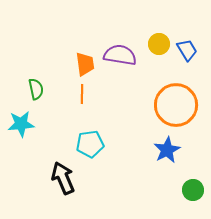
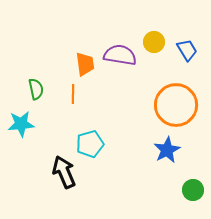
yellow circle: moved 5 px left, 2 px up
orange line: moved 9 px left
cyan pentagon: rotated 8 degrees counterclockwise
black arrow: moved 1 px right, 6 px up
